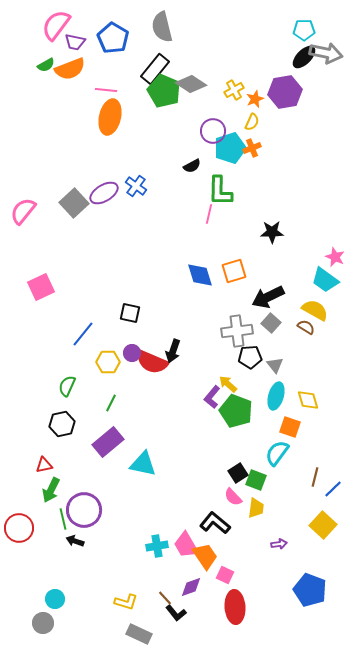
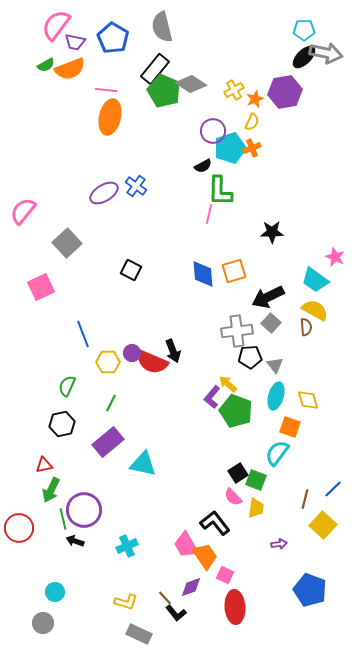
black semicircle at (192, 166): moved 11 px right
gray square at (74, 203): moved 7 px left, 40 px down
blue diamond at (200, 275): moved 3 px right, 1 px up; rotated 12 degrees clockwise
cyan trapezoid at (325, 280): moved 10 px left
black square at (130, 313): moved 1 px right, 43 px up; rotated 15 degrees clockwise
brown semicircle at (306, 327): rotated 54 degrees clockwise
blue line at (83, 334): rotated 60 degrees counterclockwise
black arrow at (173, 351): rotated 40 degrees counterclockwise
brown line at (315, 477): moved 10 px left, 22 px down
black L-shape at (215, 523): rotated 12 degrees clockwise
cyan cross at (157, 546): moved 30 px left; rotated 15 degrees counterclockwise
cyan circle at (55, 599): moved 7 px up
